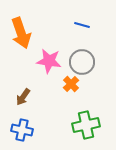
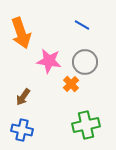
blue line: rotated 14 degrees clockwise
gray circle: moved 3 px right
